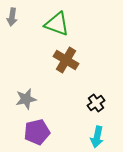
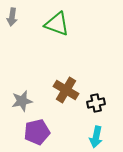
brown cross: moved 30 px down
gray star: moved 4 px left, 2 px down
black cross: rotated 24 degrees clockwise
cyan arrow: moved 1 px left
